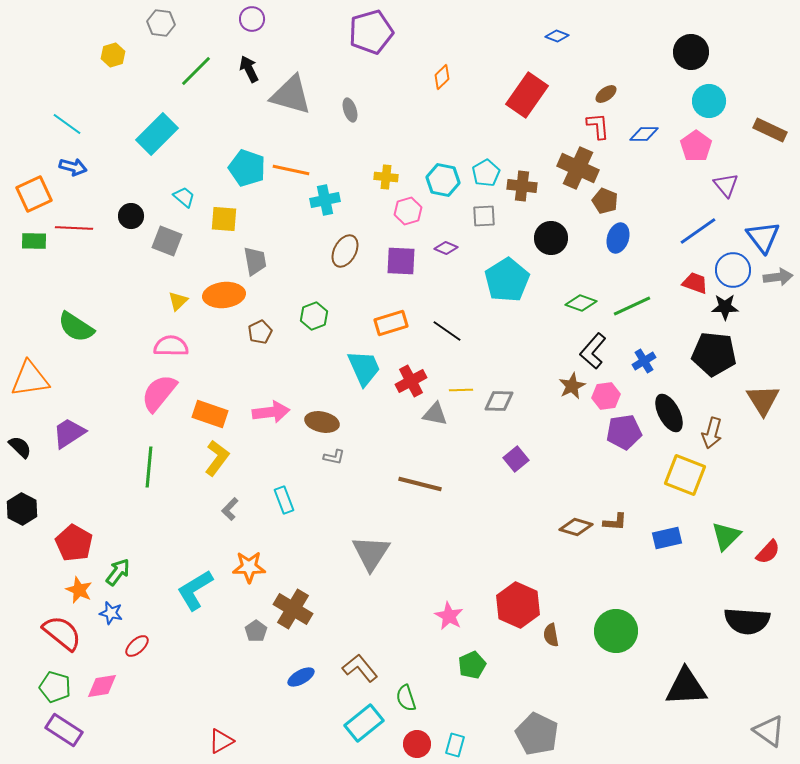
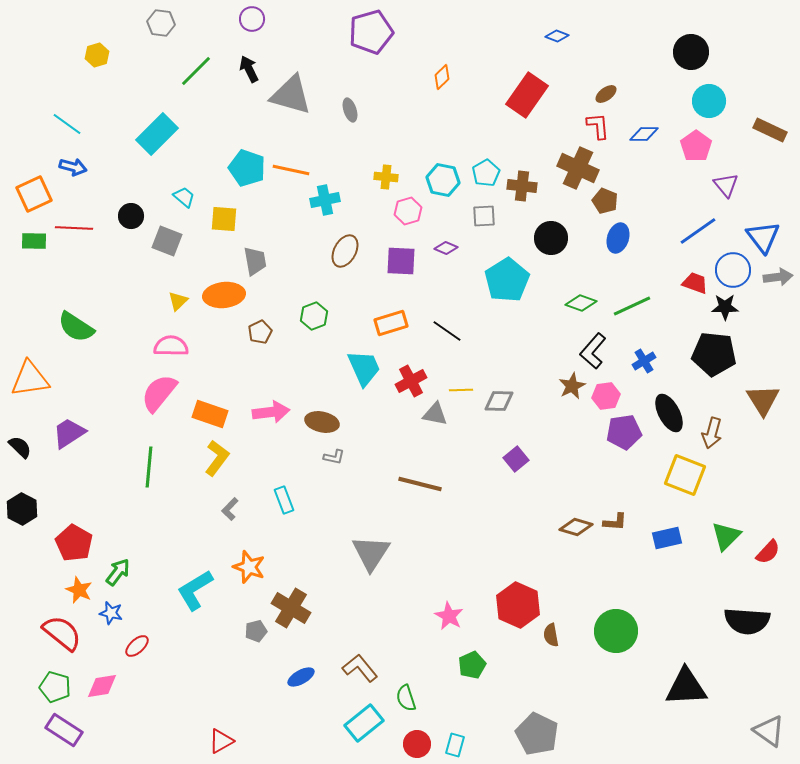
yellow hexagon at (113, 55): moved 16 px left
orange star at (249, 567): rotated 20 degrees clockwise
brown cross at (293, 609): moved 2 px left, 1 px up
gray pentagon at (256, 631): rotated 20 degrees clockwise
